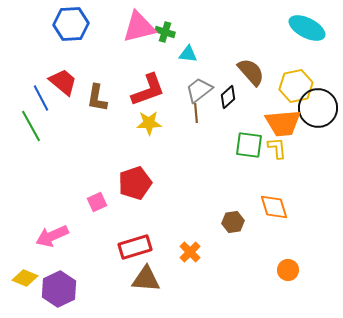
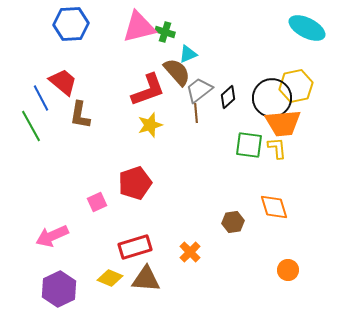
cyan triangle: rotated 30 degrees counterclockwise
brown semicircle: moved 74 px left
brown L-shape: moved 17 px left, 17 px down
black circle: moved 46 px left, 10 px up
yellow star: moved 1 px right, 2 px down; rotated 15 degrees counterclockwise
yellow diamond: moved 85 px right
